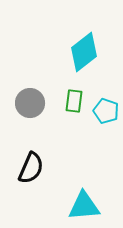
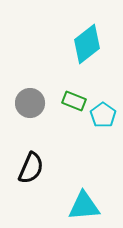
cyan diamond: moved 3 px right, 8 px up
green rectangle: rotated 75 degrees counterclockwise
cyan pentagon: moved 3 px left, 4 px down; rotated 15 degrees clockwise
